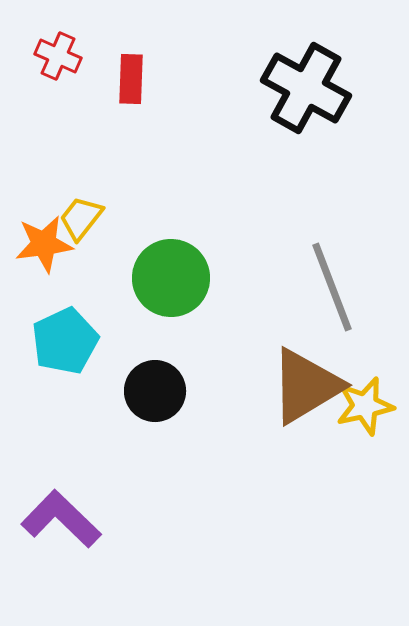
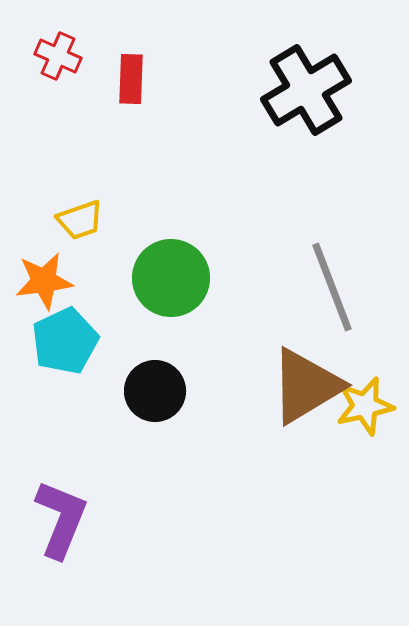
black cross: moved 2 px down; rotated 30 degrees clockwise
yellow trapezoid: moved 1 px left, 2 px down; rotated 147 degrees counterclockwise
orange star: moved 37 px down
purple L-shape: rotated 68 degrees clockwise
